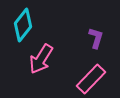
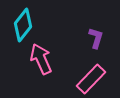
pink arrow: rotated 124 degrees clockwise
